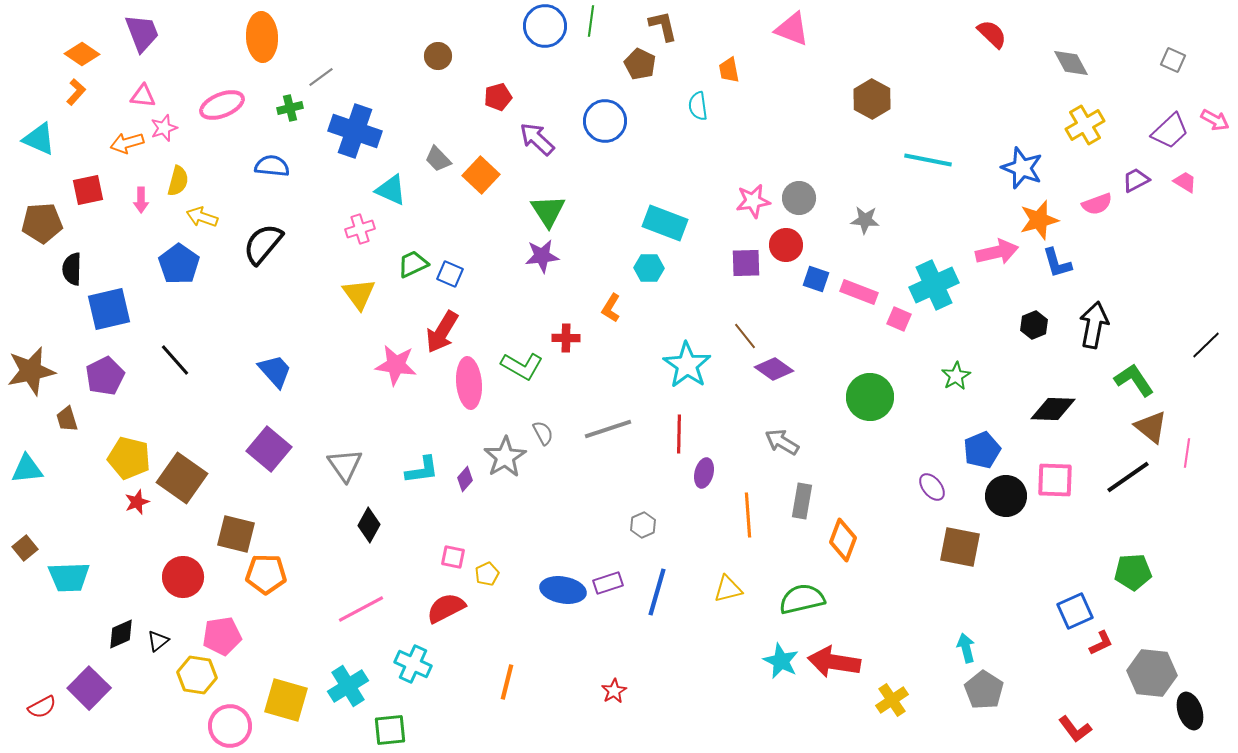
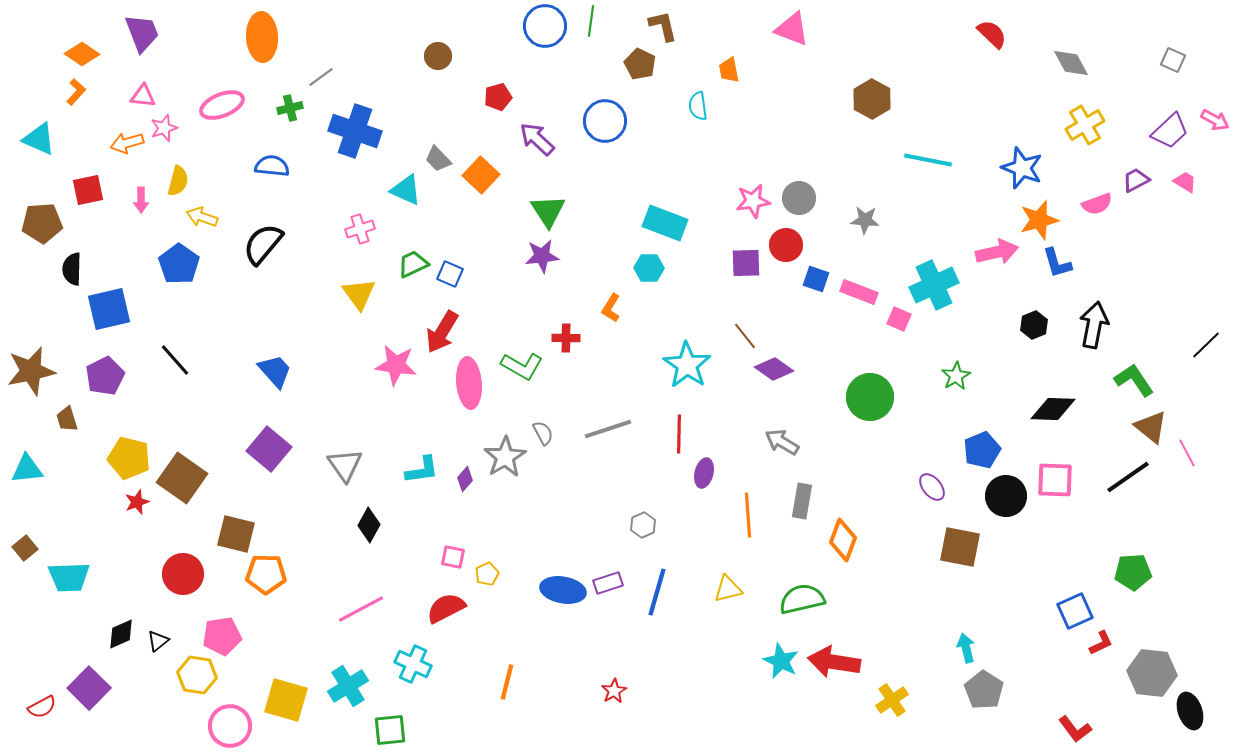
cyan triangle at (391, 190): moved 15 px right
pink line at (1187, 453): rotated 36 degrees counterclockwise
red circle at (183, 577): moved 3 px up
